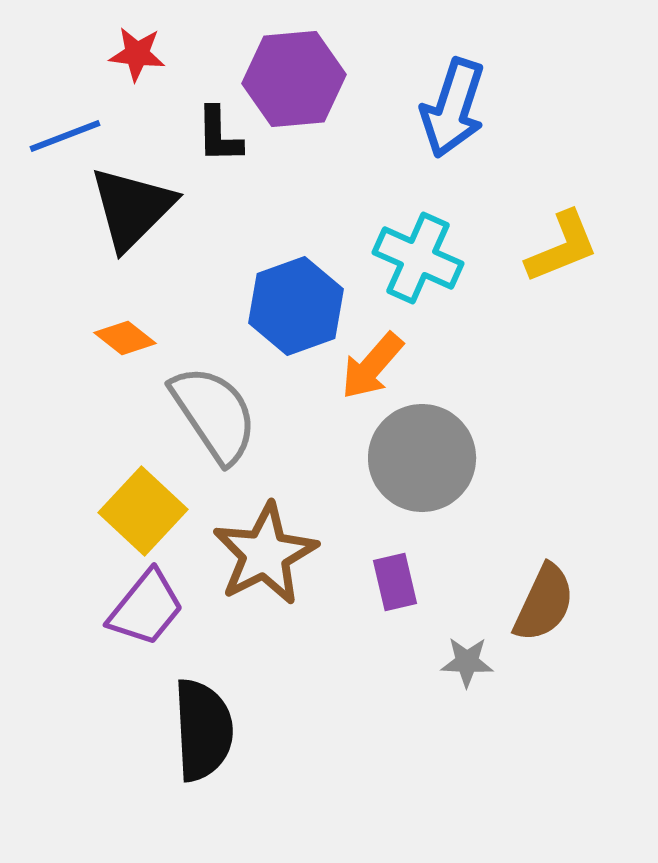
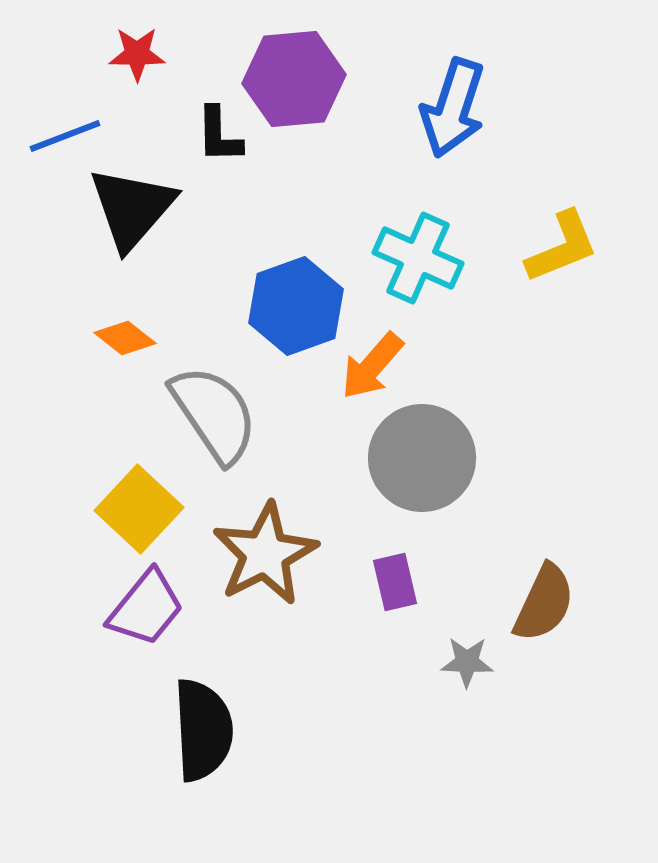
red star: rotated 6 degrees counterclockwise
black triangle: rotated 4 degrees counterclockwise
yellow square: moved 4 px left, 2 px up
